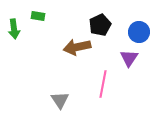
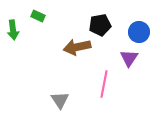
green rectangle: rotated 16 degrees clockwise
black pentagon: rotated 15 degrees clockwise
green arrow: moved 1 px left, 1 px down
pink line: moved 1 px right
